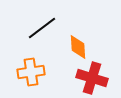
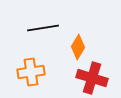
black line: moved 1 px right; rotated 28 degrees clockwise
orange diamond: rotated 35 degrees clockwise
